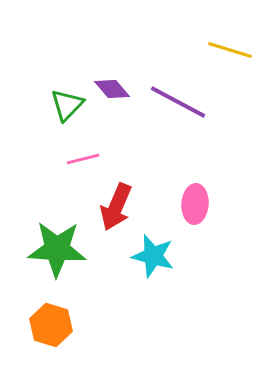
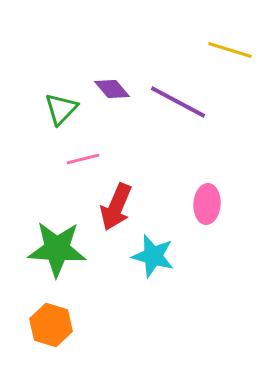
green triangle: moved 6 px left, 4 px down
pink ellipse: moved 12 px right
